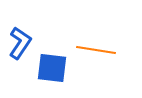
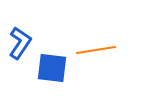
orange line: rotated 18 degrees counterclockwise
